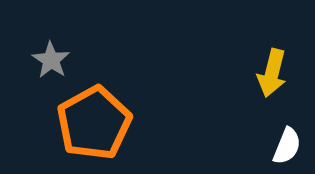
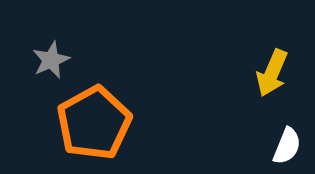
gray star: rotated 15 degrees clockwise
yellow arrow: rotated 9 degrees clockwise
